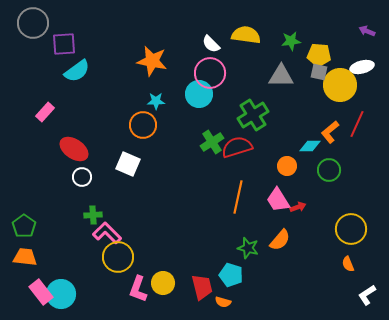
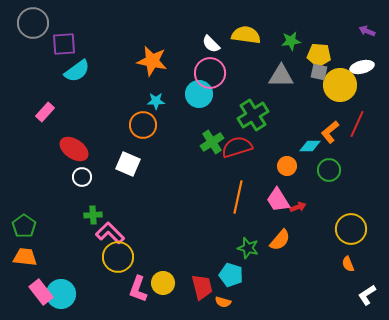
pink L-shape at (107, 233): moved 3 px right
